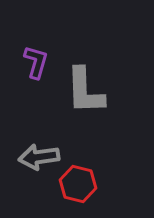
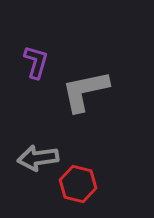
gray L-shape: rotated 80 degrees clockwise
gray arrow: moved 1 px left, 1 px down
